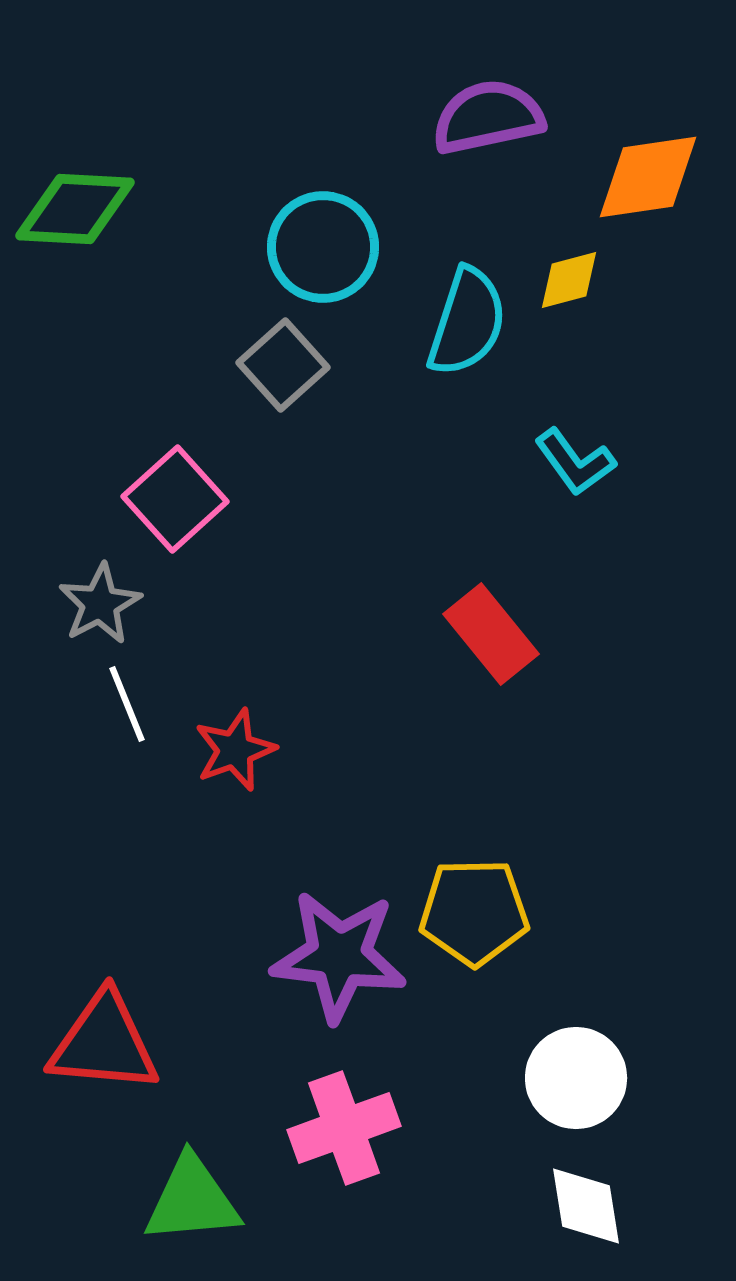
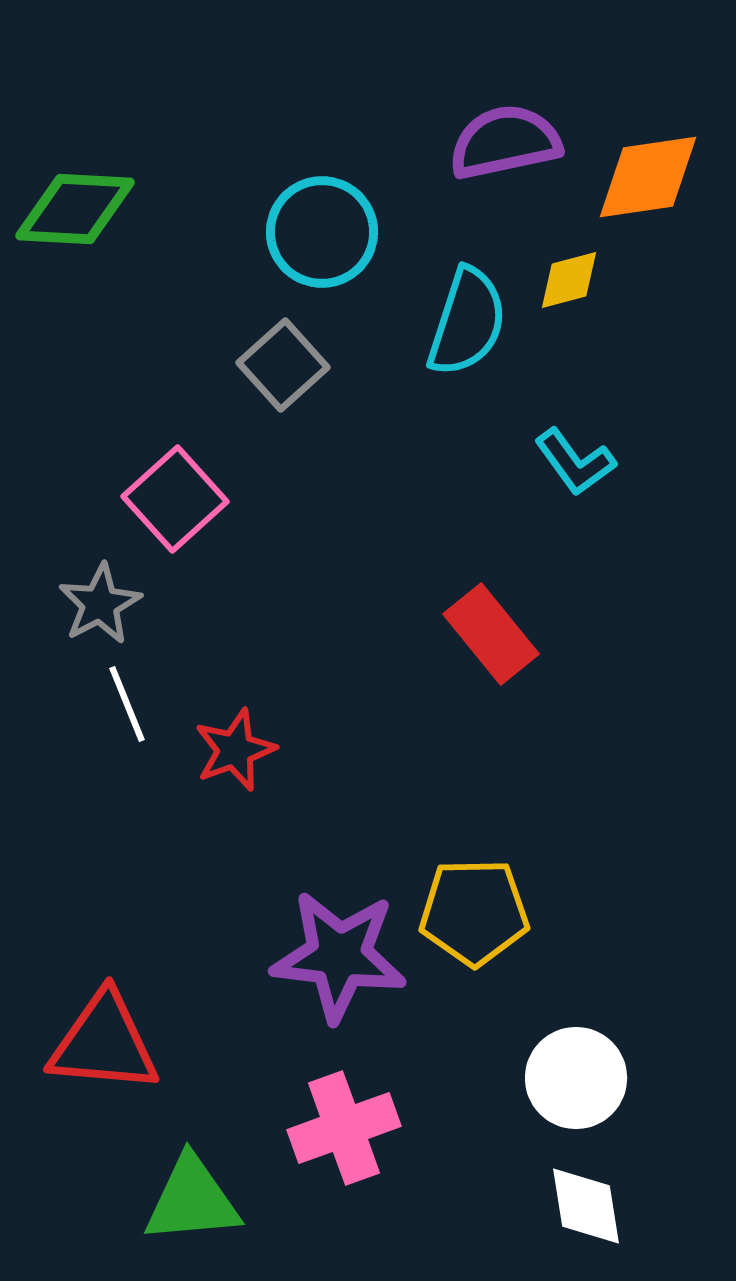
purple semicircle: moved 17 px right, 25 px down
cyan circle: moved 1 px left, 15 px up
